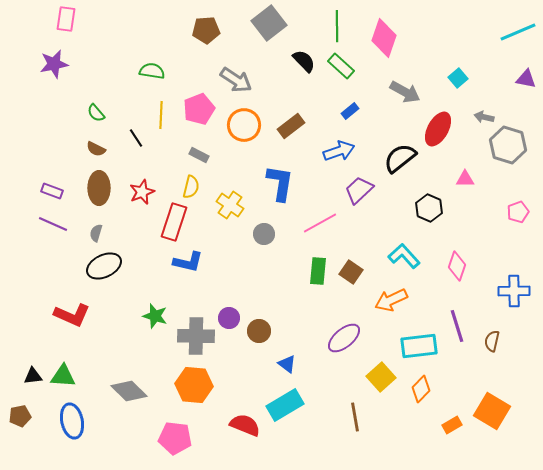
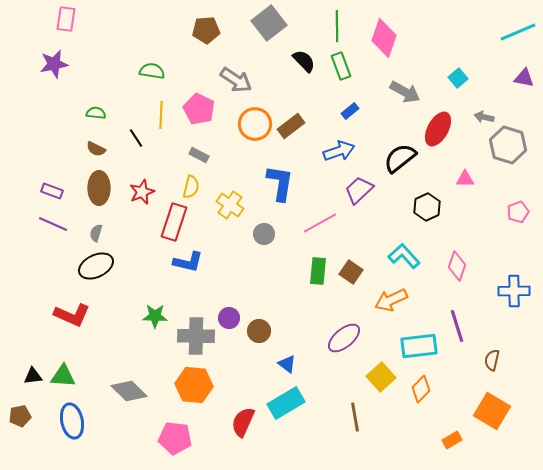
green rectangle at (341, 66): rotated 28 degrees clockwise
purple triangle at (526, 79): moved 2 px left, 1 px up
pink pentagon at (199, 109): rotated 24 degrees counterclockwise
green semicircle at (96, 113): rotated 138 degrees clockwise
orange circle at (244, 125): moved 11 px right, 1 px up
black hexagon at (429, 208): moved 2 px left, 1 px up; rotated 12 degrees clockwise
black ellipse at (104, 266): moved 8 px left
green star at (155, 316): rotated 15 degrees counterclockwise
brown semicircle at (492, 341): moved 19 px down
cyan rectangle at (285, 405): moved 1 px right, 2 px up
red semicircle at (245, 425): moved 2 px left, 3 px up; rotated 88 degrees counterclockwise
orange rectangle at (452, 425): moved 15 px down
